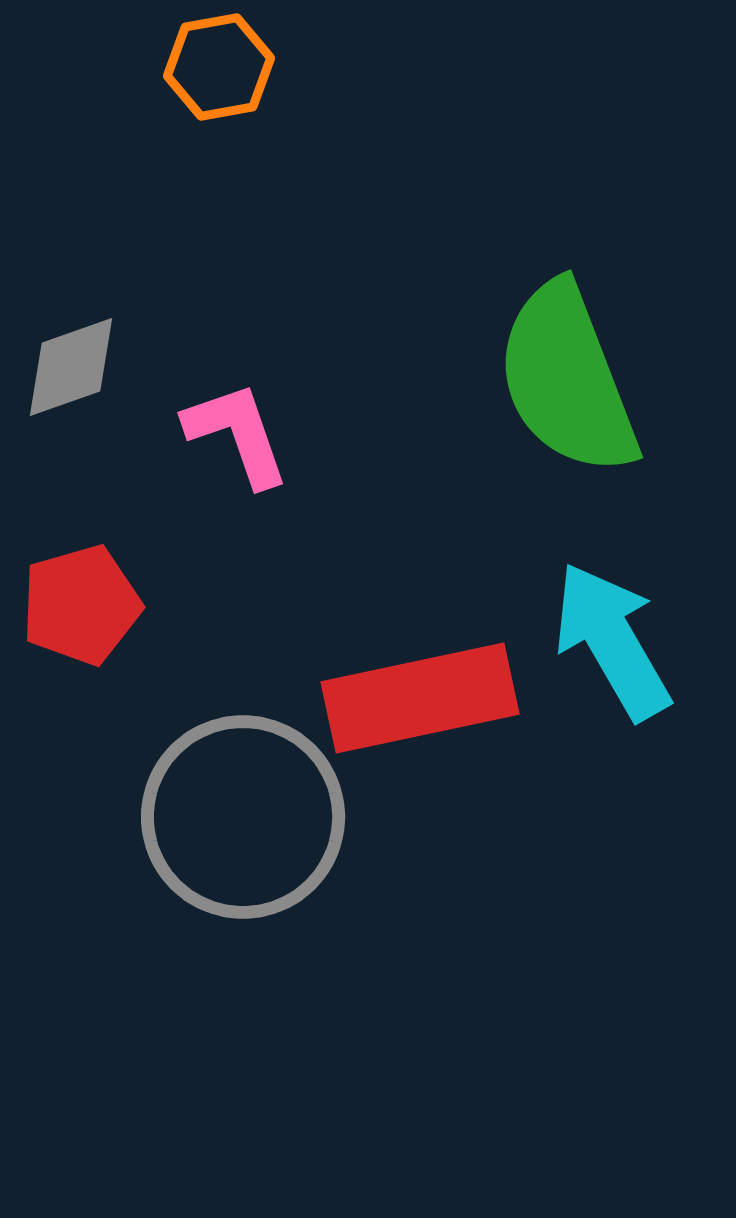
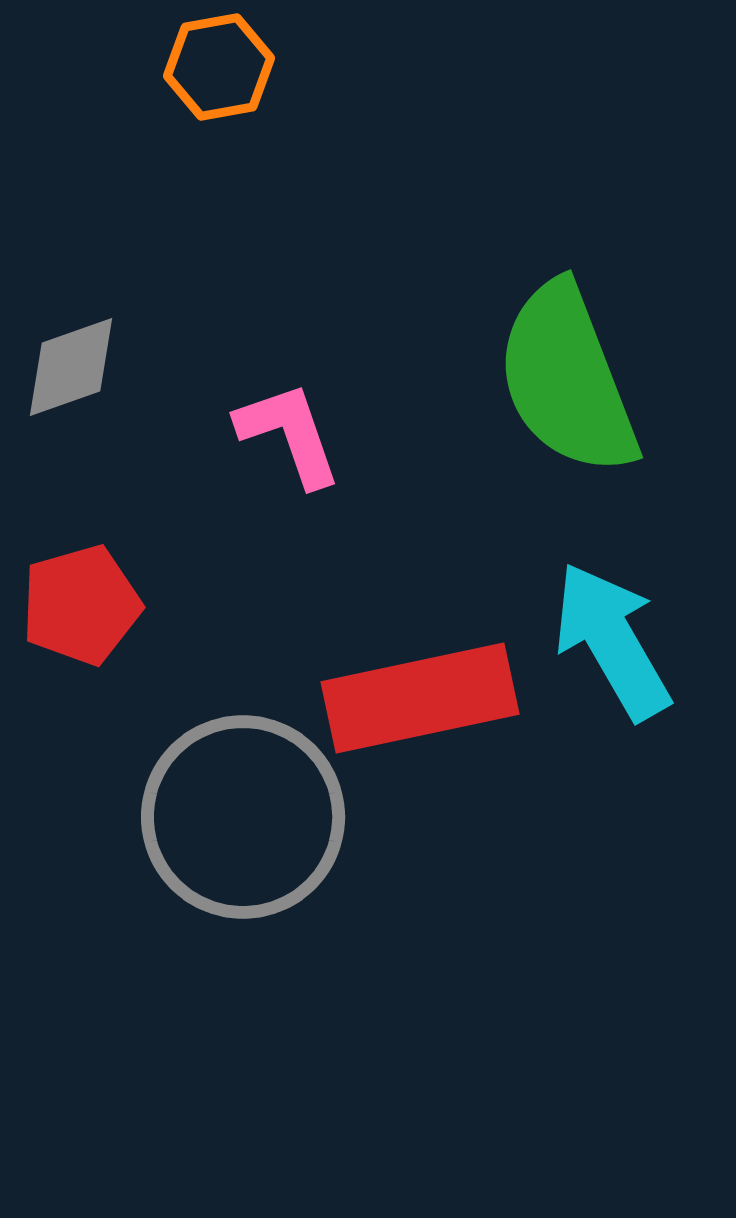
pink L-shape: moved 52 px right
